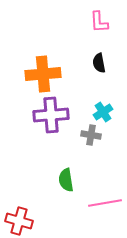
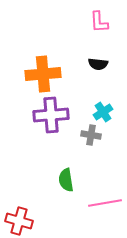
black semicircle: moved 1 px left, 1 px down; rotated 72 degrees counterclockwise
